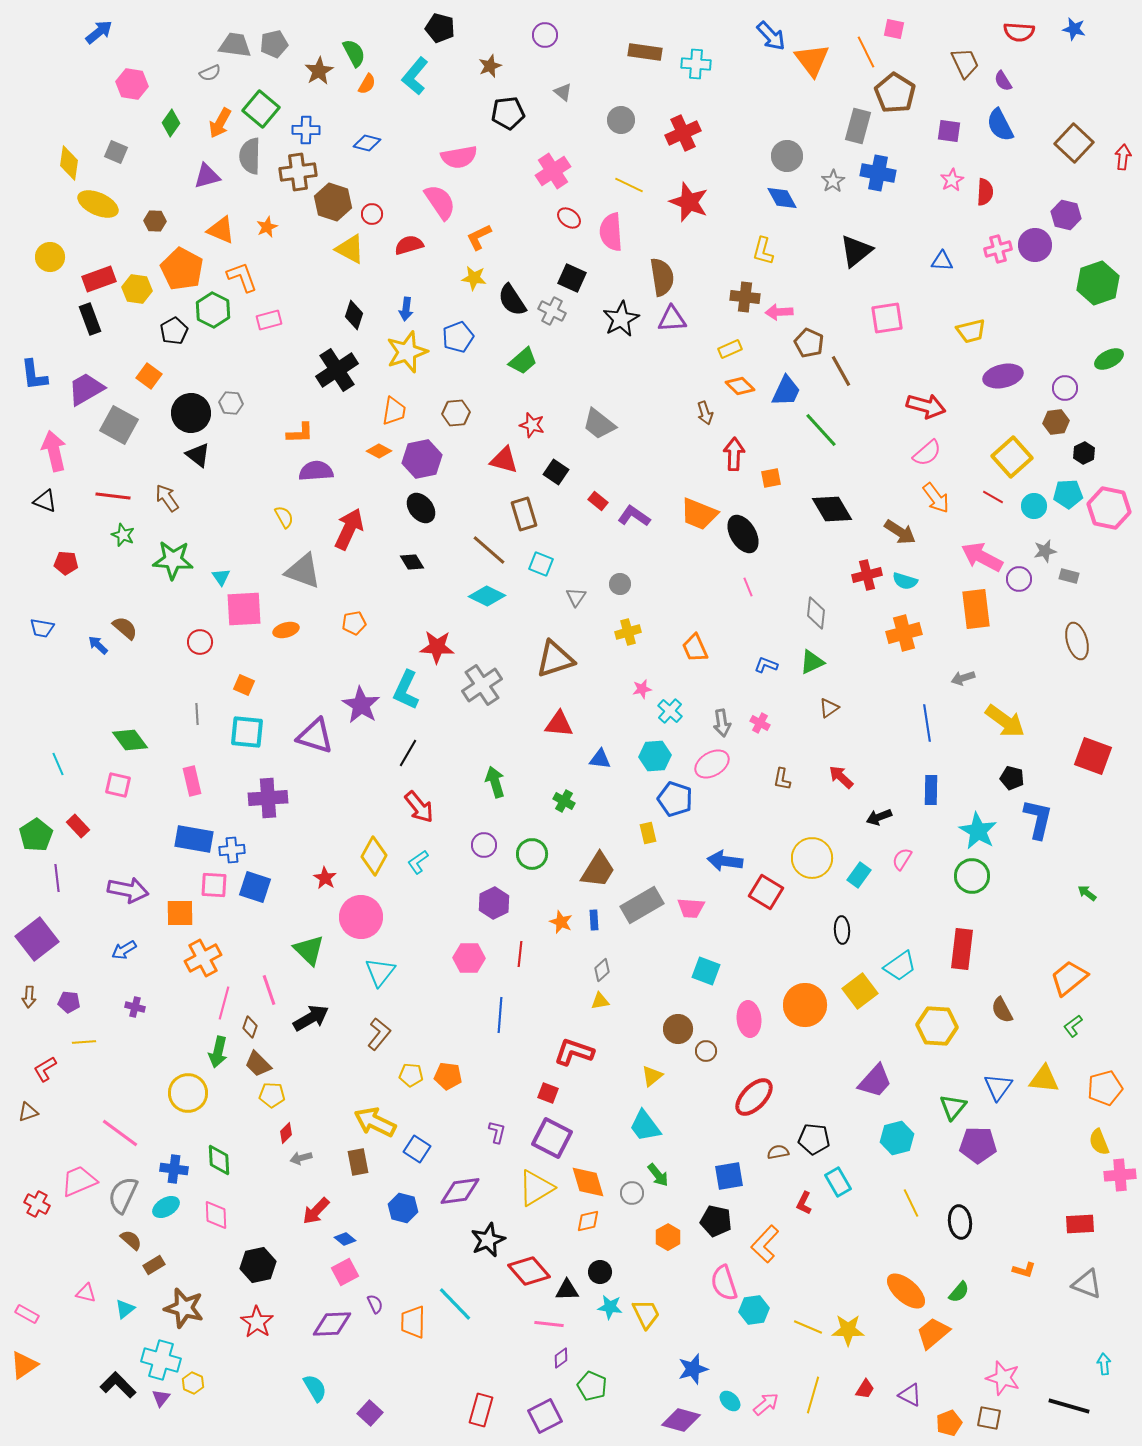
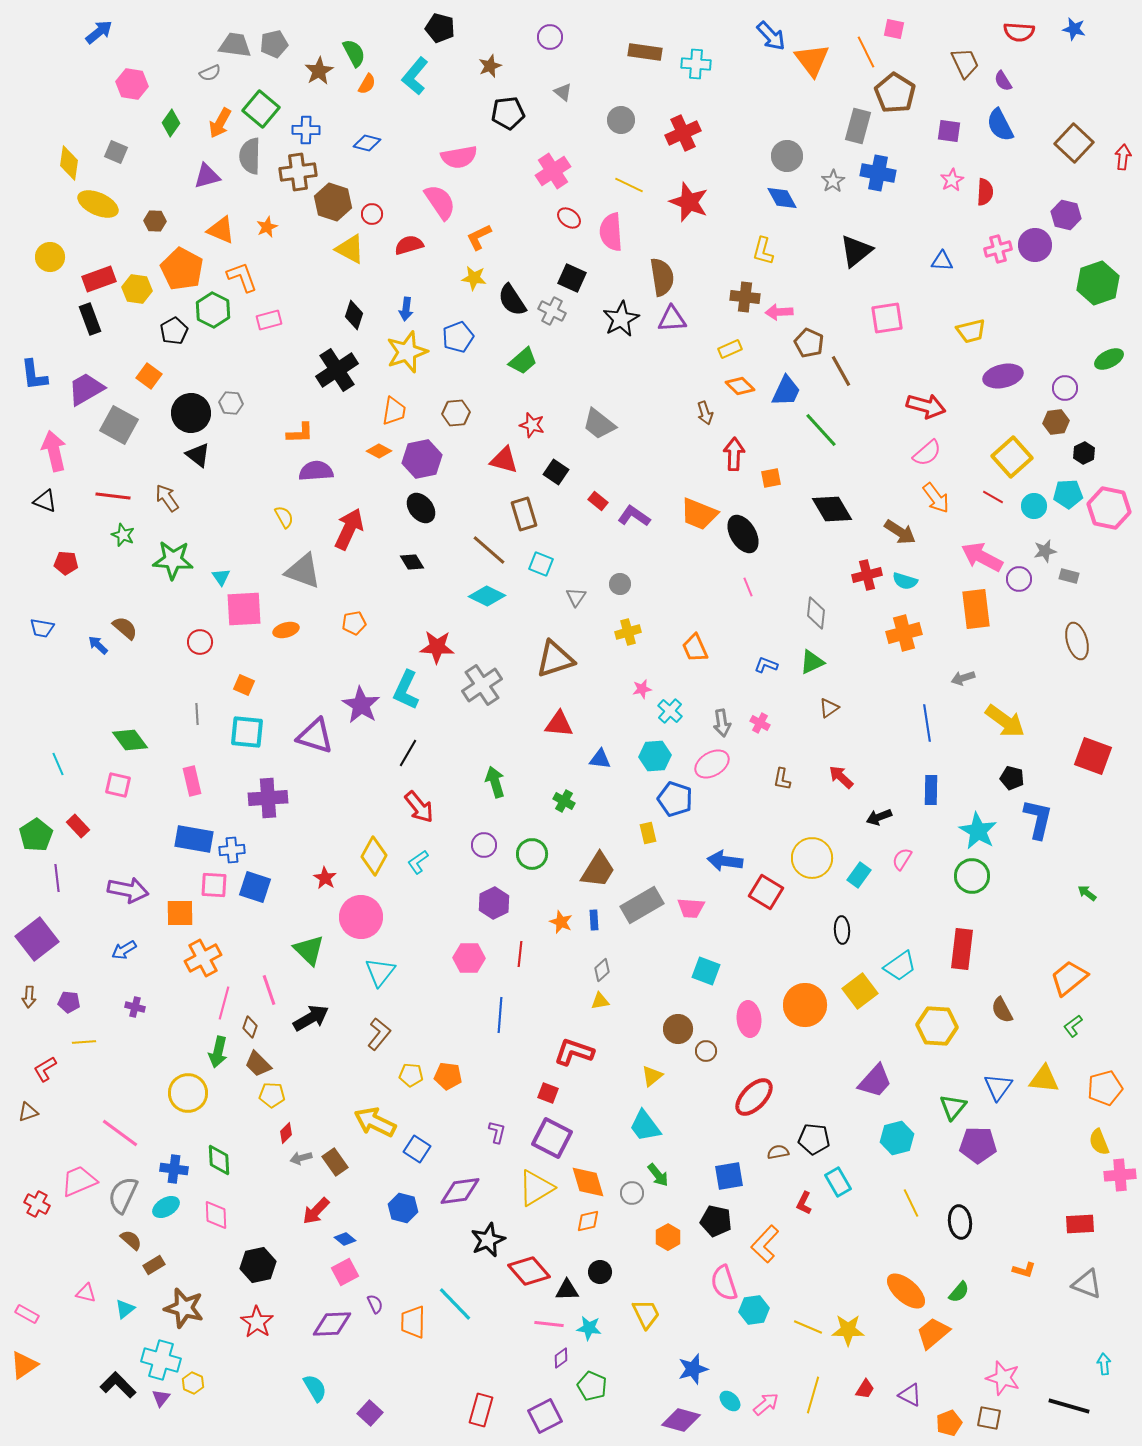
purple circle at (545, 35): moved 5 px right, 2 px down
brown rectangle at (358, 1162): moved 23 px left; rotated 24 degrees counterclockwise
cyan star at (610, 1307): moved 21 px left, 21 px down
